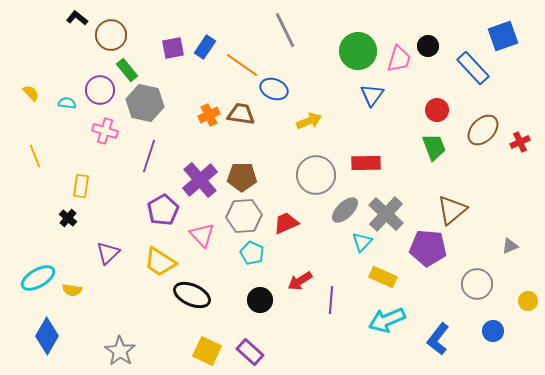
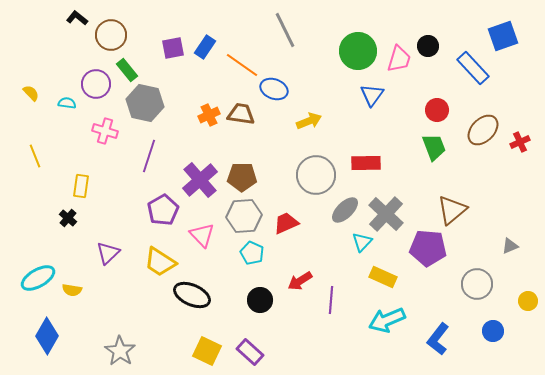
purple circle at (100, 90): moved 4 px left, 6 px up
